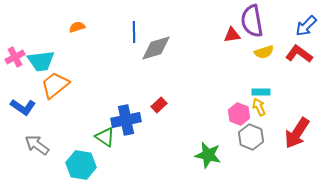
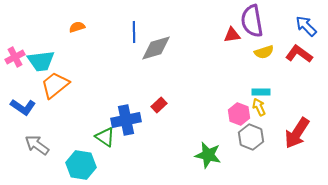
blue arrow: rotated 90 degrees clockwise
